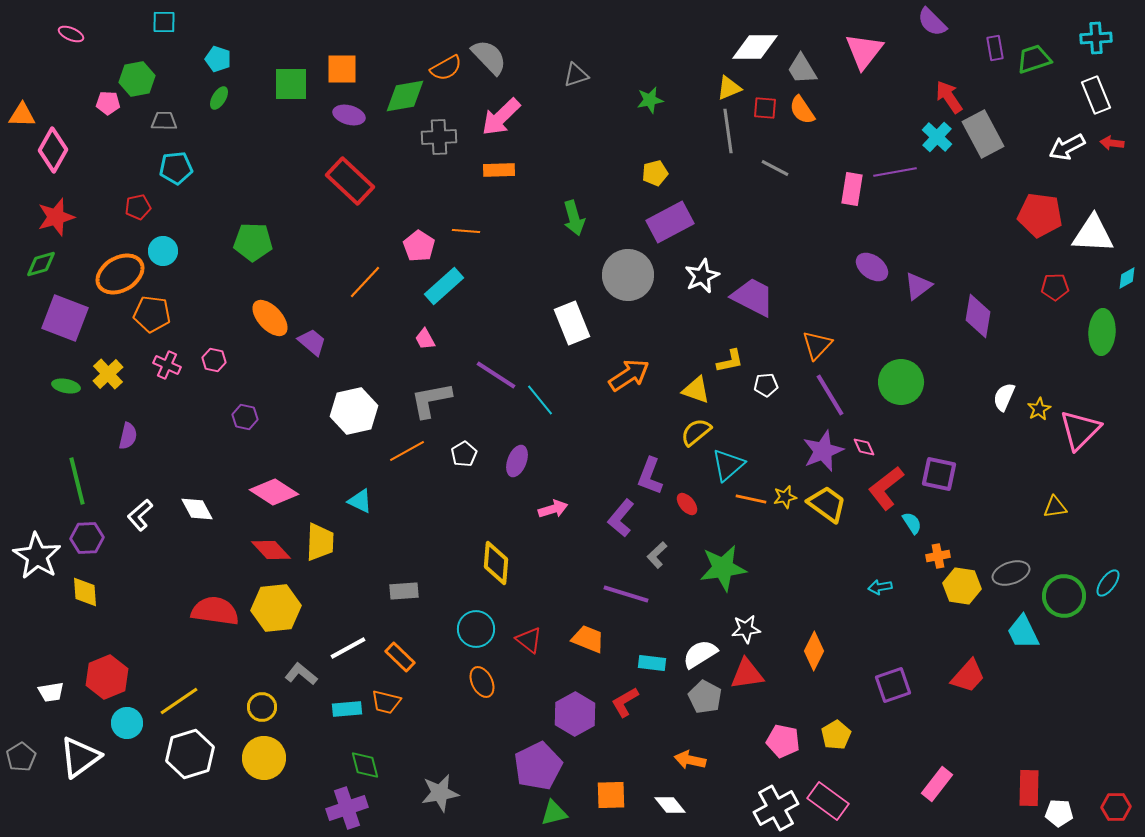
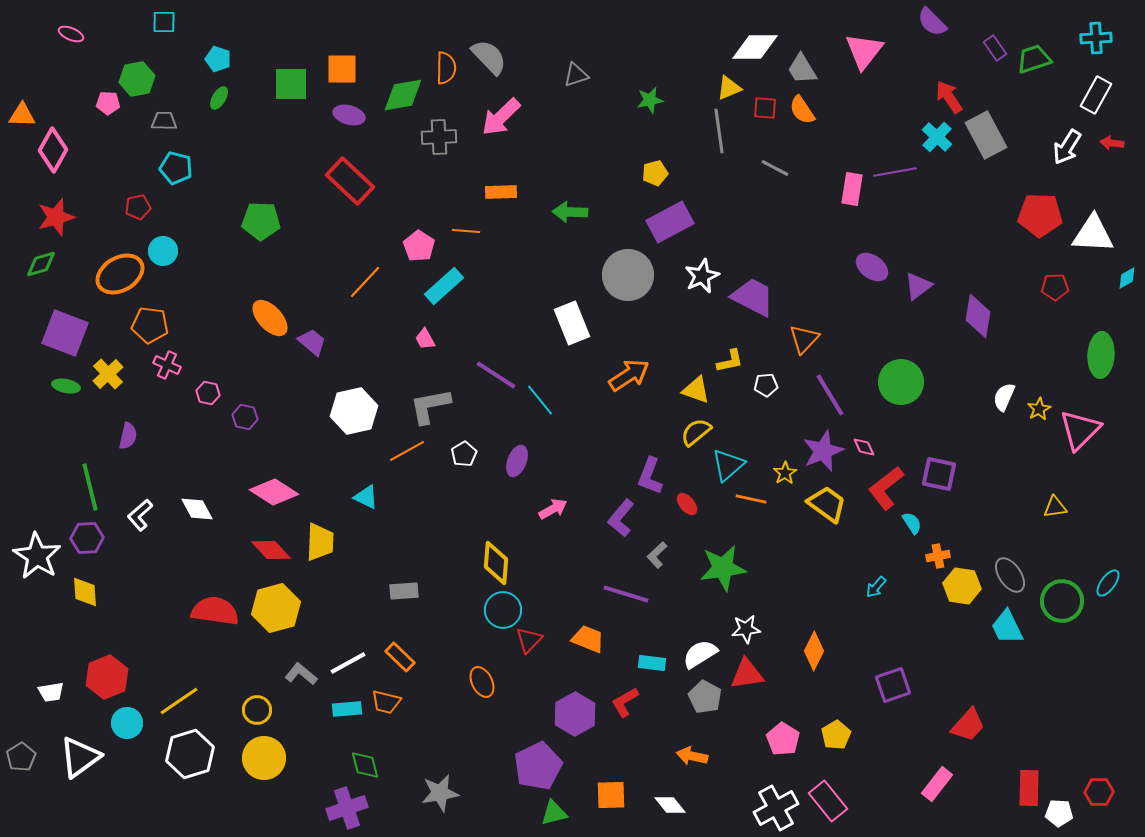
purple rectangle at (995, 48): rotated 25 degrees counterclockwise
orange semicircle at (446, 68): rotated 60 degrees counterclockwise
white rectangle at (1096, 95): rotated 51 degrees clockwise
green diamond at (405, 96): moved 2 px left, 1 px up
gray line at (728, 131): moved 9 px left
gray rectangle at (983, 134): moved 3 px right, 1 px down
white arrow at (1067, 147): rotated 30 degrees counterclockwise
cyan pentagon at (176, 168): rotated 20 degrees clockwise
orange rectangle at (499, 170): moved 2 px right, 22 px down
red pentagon at (1040, 215): rotated 6 degrees counterclockwise
green arrow at (574, 218): moved 4 px left, 6 px up; rotated 108 degrees clockwise
green pentagon at (253, 242): moved 8 px right, 21 px up
orange pentagon at (152, 314): moved 2 px left, 11 px down
purple square at (65, 318): moved 15 px down
green ellipse at (1102, 332): moved 1 px left, 23 px down
orange triangle at (817, 345): moved 13 px left, 6 px up
pink hexagon at (214, 360): moved 6 px left, 33 px down
gray L-shape at (431, 400): moved 1 px left, 6 px down
green line at (77, 481): moved 13 px right, 6 px down
yellow star at (785, 497): moved 24 px up; rotated 20 degrees counterclockwise
cyan triangle at (360, 501): moved 6 px right, 4 px up
pink arrow at (553, 509): rotated 12 degrees counterclockwise
gray ellipse at (1011, 573): moved 1 px left, 2 px down; rotated 75 degrees clockwise
cyan arrow at (880, 587): moved 4 px left; rotated 40 degrees counterclockwise
green circle at (1064, 596): moved 2 px left, 5 px down
yellow hexagon at (276, 608): rotated 9 degrees counterclockwise
cyan circle at (476, 629): moved 27 px right, 19 px up
cyan trapezoid at (1023, 632): moved 16 px left, 5 px up
red triangle at (529, 640): rotated 36 degrees clockwise
white line at (348, 648): moved 15 px down
red trapezoid at (968, 676): moved 49 px down
yellow circle at (262, 707): moved 5 px left, 3 px down
pink pentagon at (783, 741): moved 2 px up; rotated 20 degrees clockwise
orange arrow at (690, 760): moved 2 px right, 4 px up
pink rectangle at (828, 801): rotated 15 degrees clockwise
red hexagon at (1116, 807): moved 17 px left, 15 px up
